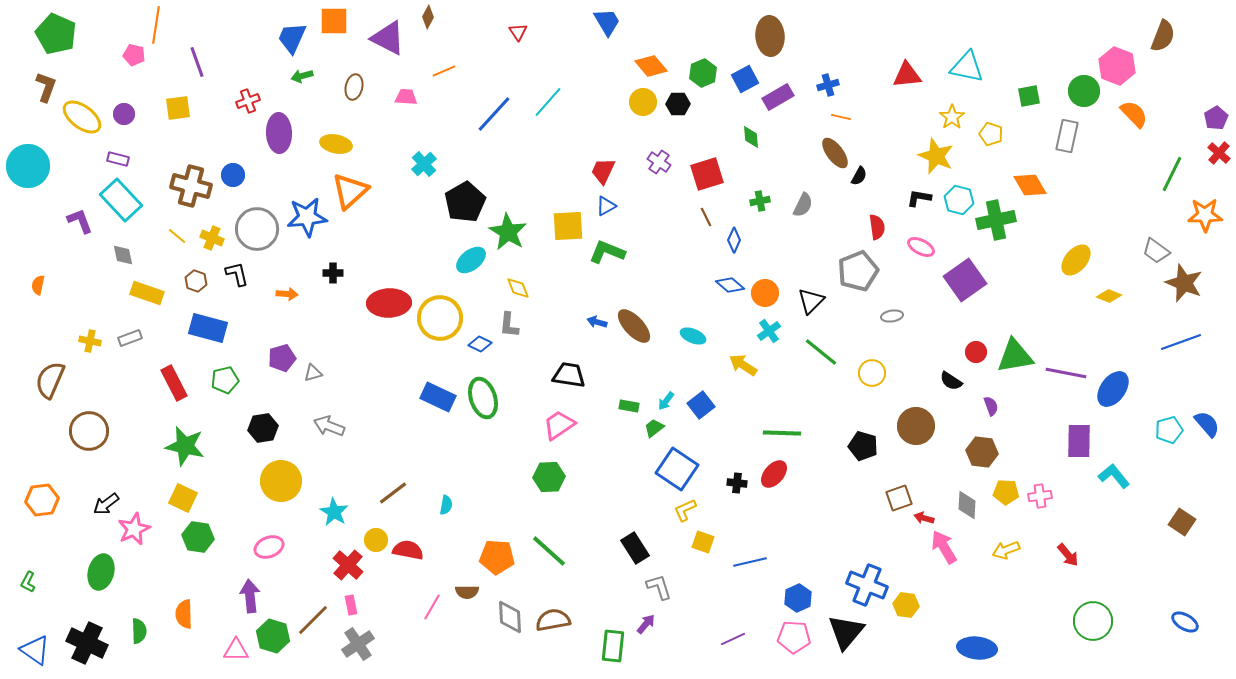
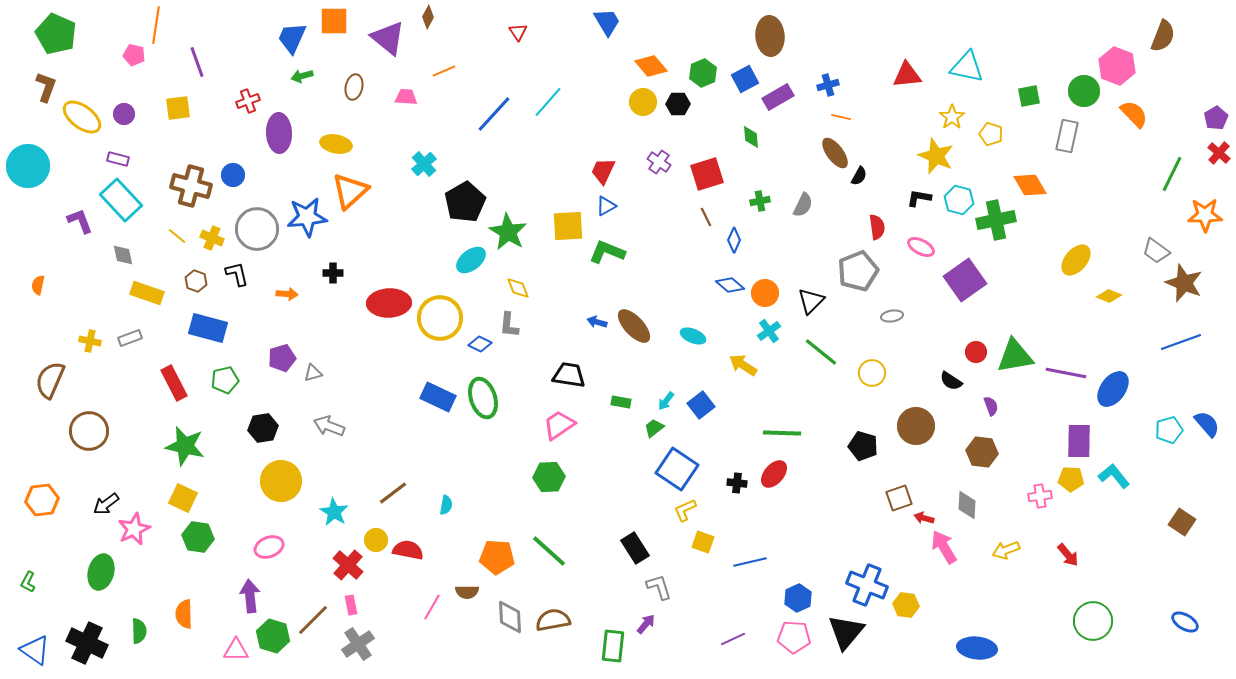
purple triangle at (388, 38): rotated 12 degrees clockwise
green rectangle at (629, 406): moved 8 px left, 4 px up
yellow pentagon at (1006, 492): moved 65 px right, 13 px up
